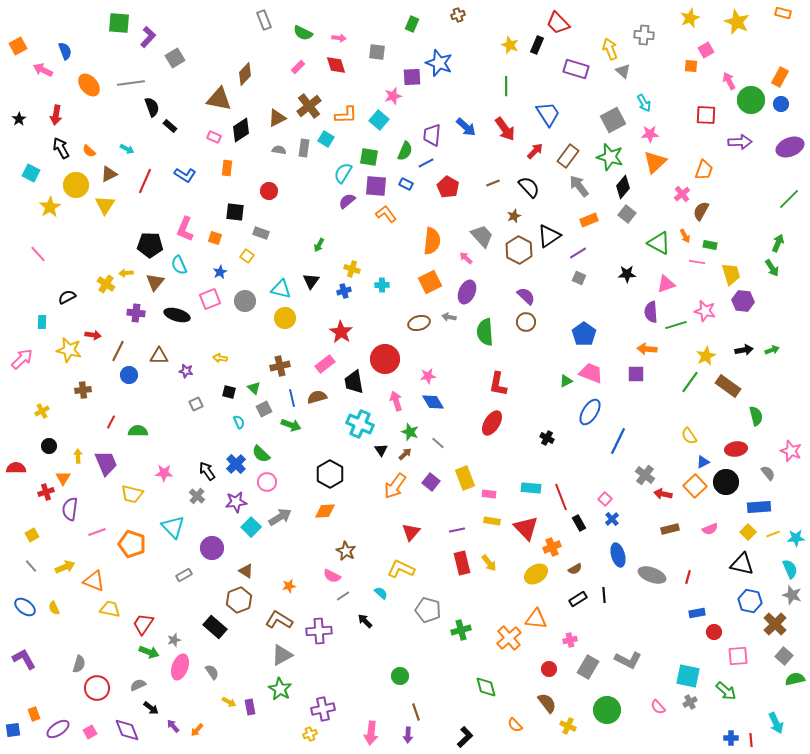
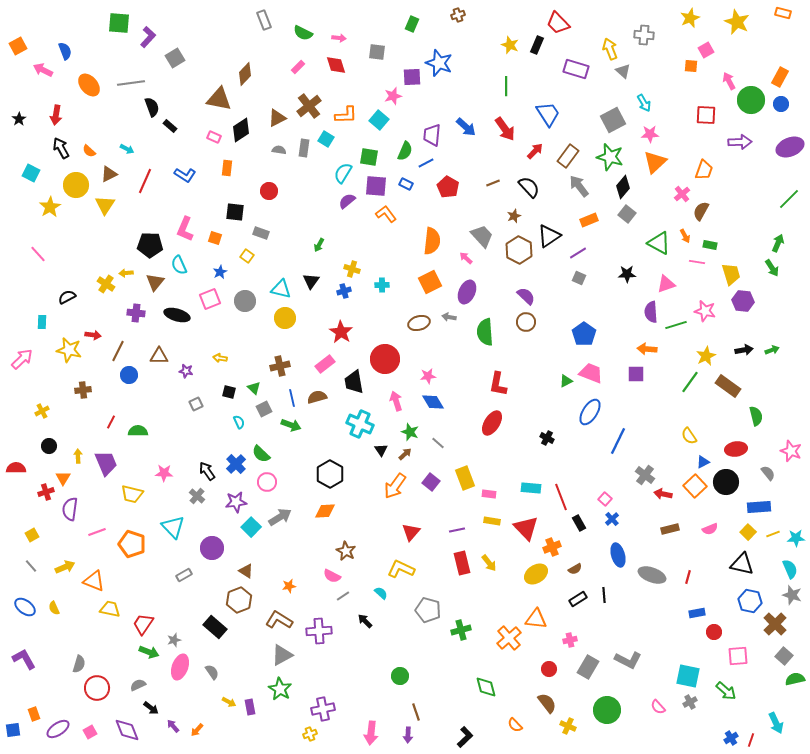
blue cross at (731, 738): rotated 32 degrees counterclockwise
red line at (751, 740): rotated 24 degrees clockwise
